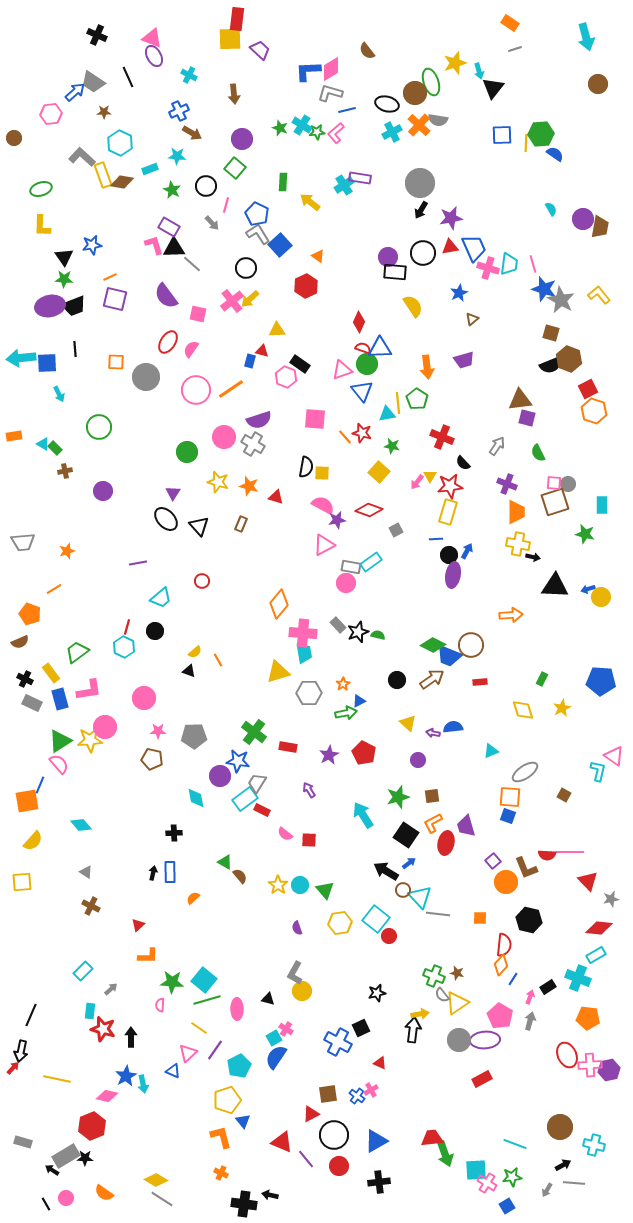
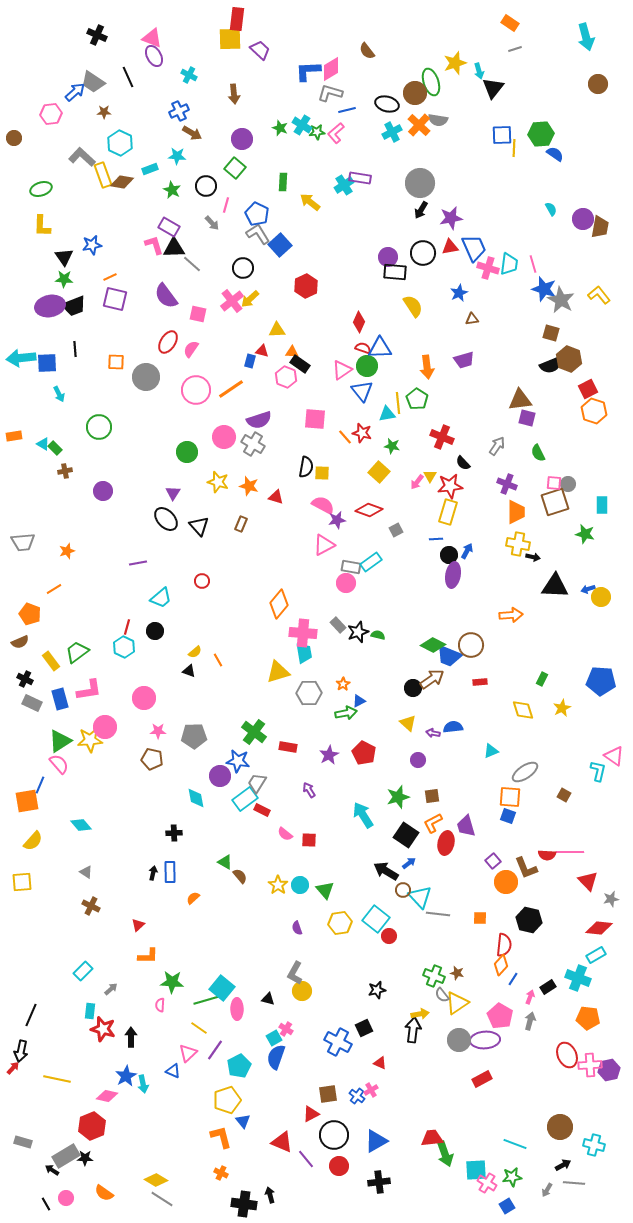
yellow line at (526, 143): moved 12 px left, 5 px down
orange triangle at (318, 256): moved 26 px left, 96 px down; rotated 32 degrees counterclockwise
black circle at (246, 268): moved 3 px left
brown triangle at (472, 319): rotated 32 degrees clockwise
green circle at (367, 364): moved 2 px down
pink triangle at (342, 370): rotated 15 degrees counterclockwise
yellow rectangle at (51, 673): moved 12 px up
black circle at (397, 680): moved 16 px right, 8 px down
cyan square at (204, 980): moved 18 px right, 8 px down
black star at (377, 993): moved 3 px up
black square at (361, 1028): moved 3 px right
blue semicircle at (276, 1057): rotated 15 degrees counterclockwise
black arrow at (270, 1195): rotated 63 degrees clockwise
